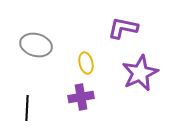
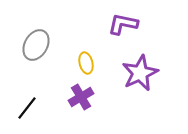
purple L-shape: moved 4 px up
gray ellipse: rotated 76 degrees counterclockwise
purple cross: rotated 20 degrees counterclockwise
black line: rotated 35 degrees clockwise
